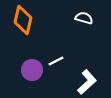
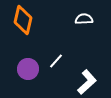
white semicircle: moved 1 px down; rotated 18 degrees counterclockwise
white line: rotated 21 degrees counterclockwise
purple circle: moved 4 px left, 1 px up
